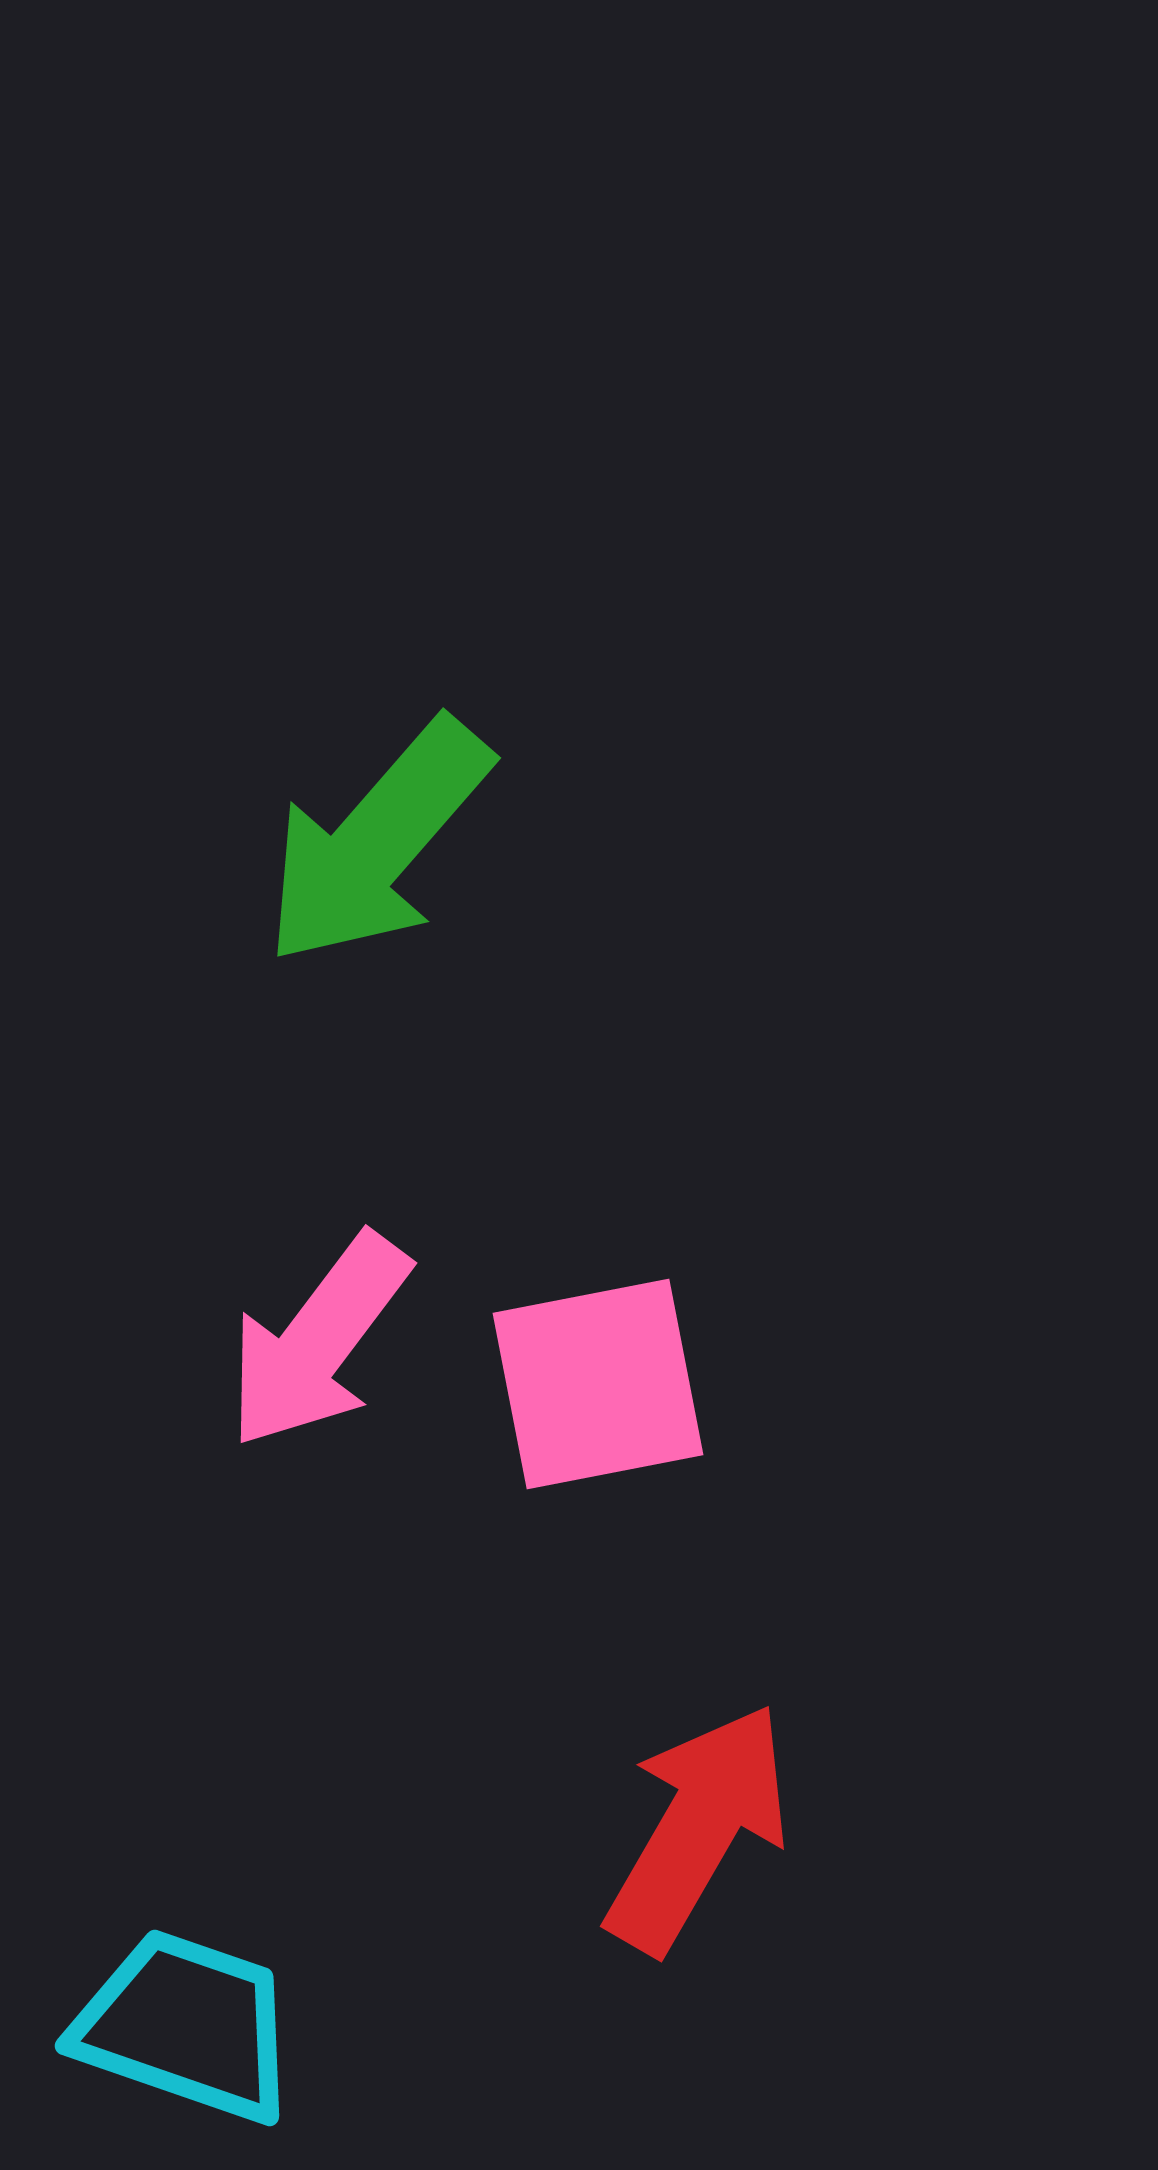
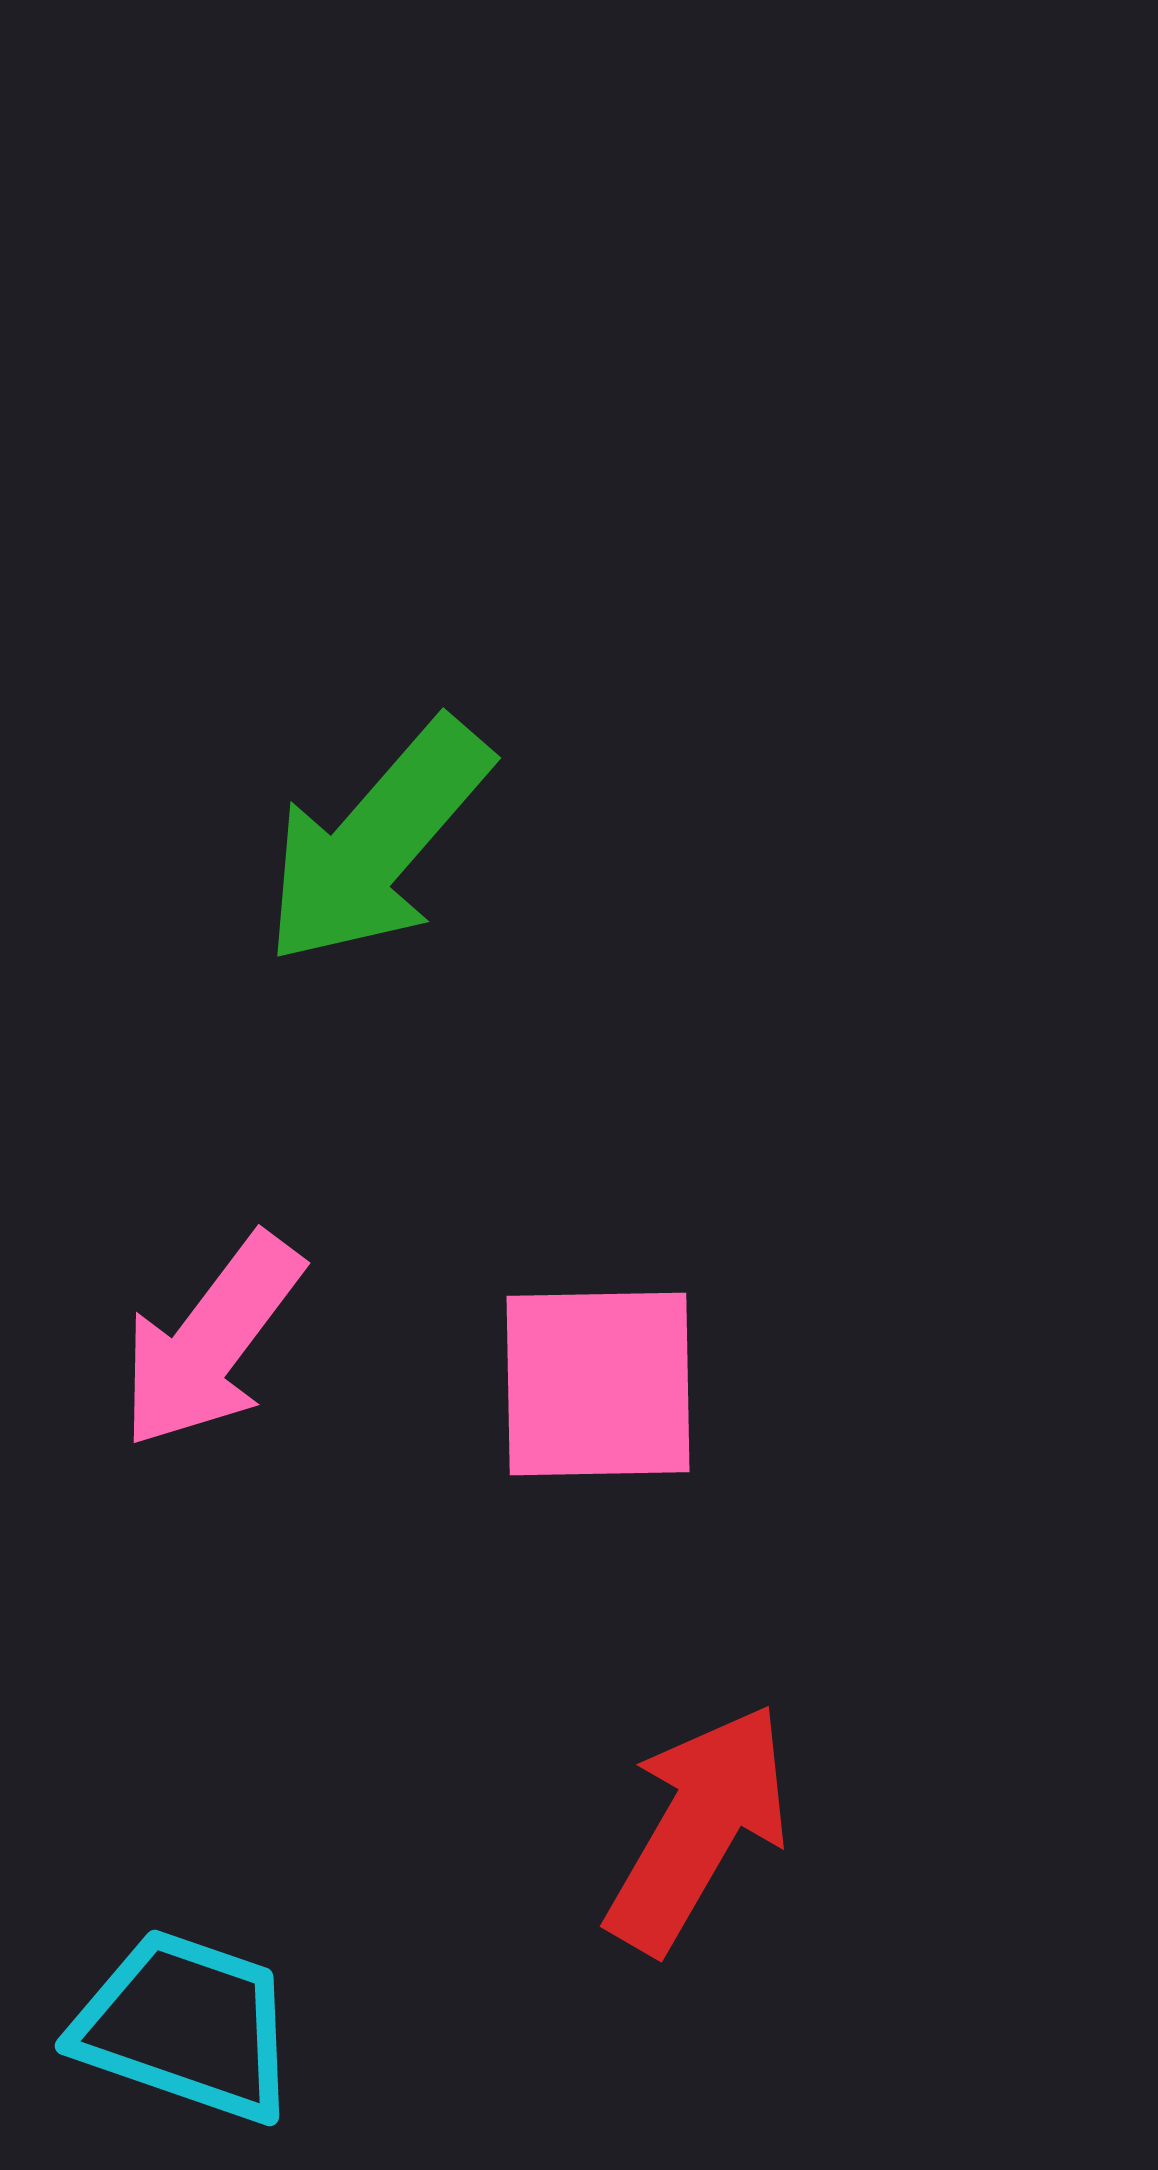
pink arrow: moved 107 px left
pink square: rotated 10 degrees clockwise
